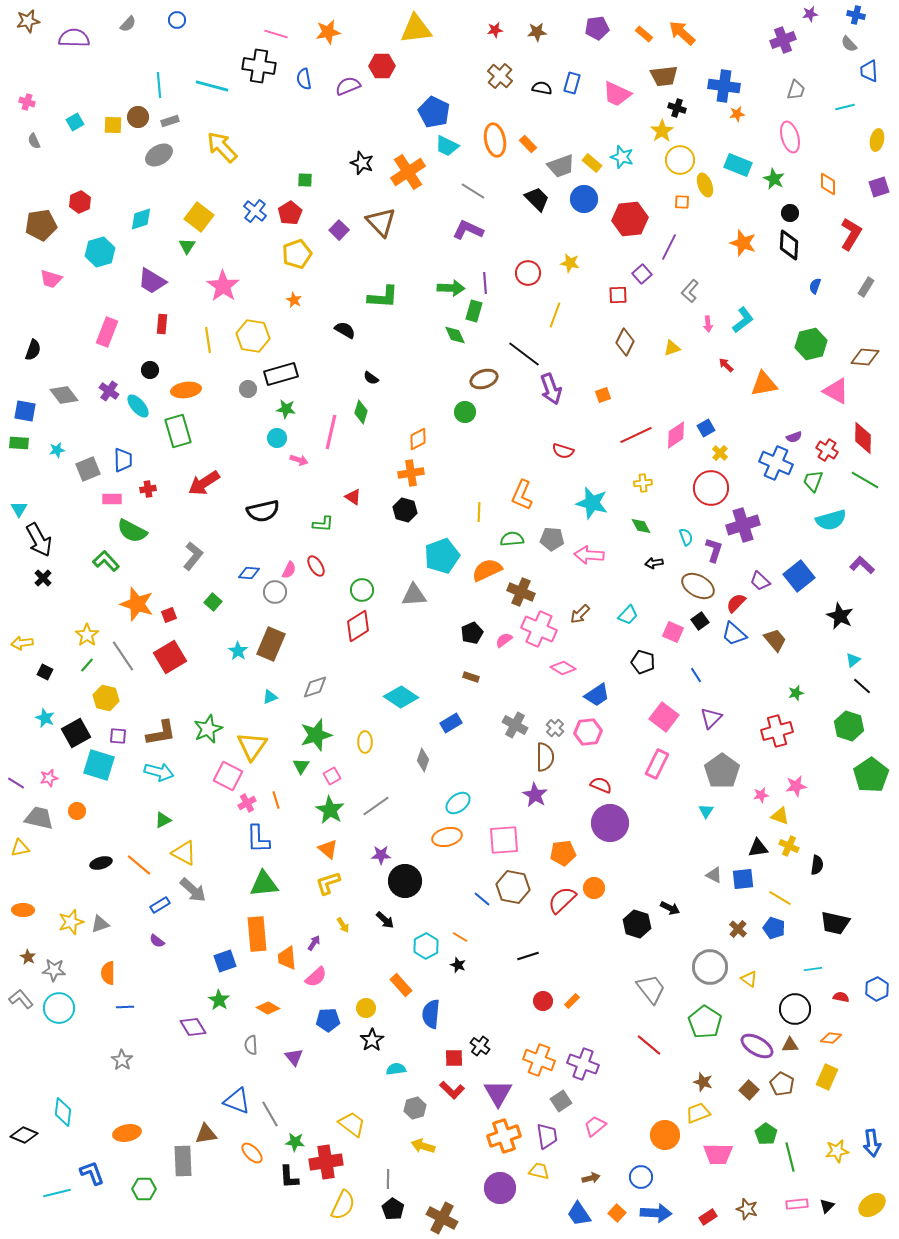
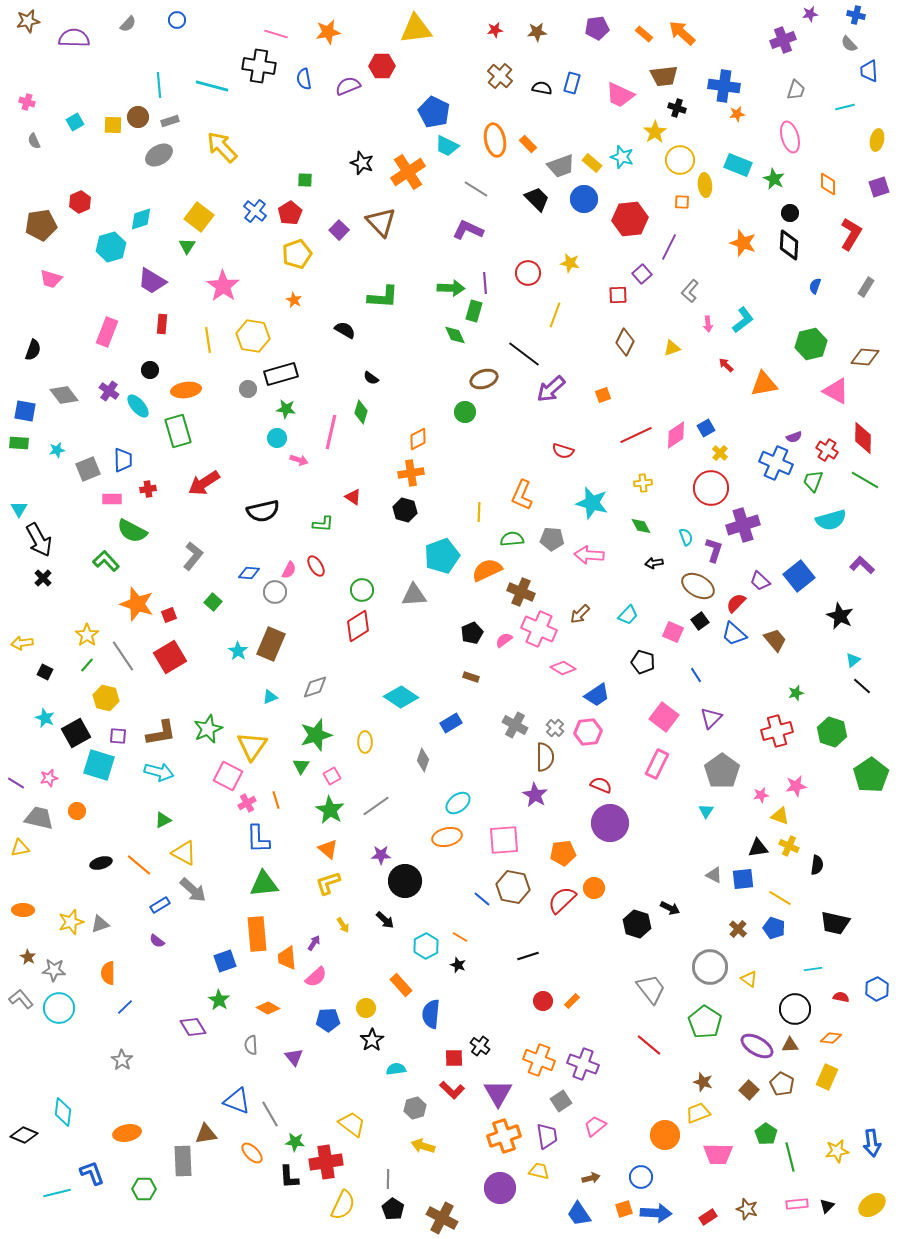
pink trapezoid at (617, 94): moved 3 px right, 1 px down
yellow star at (662, 131): moved 7 px left, 1 px down
yellow ellipse at (705, 185): rotated 15 degrees clockwise
gray line at (473, 191): moved 3 px right, 2 px up
cyan hexagon at (100, 252): moved 11 px right, 5 px up
purple arrow at (551, 389): rotated 68 degrees clockwise
green hexagon at (849, 726): moved 17 px left, 6 px down
blue line at (125, 1007): rotated 42 degrees counterclockwise
orange square at (617, 1213): moved 7 px right, 4 px up; rotated 30 degrees clockwise
